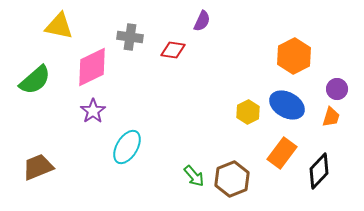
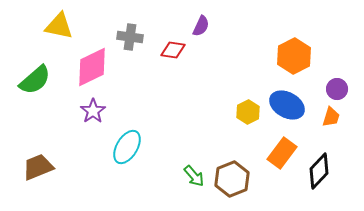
purple semicircle: moved 1 px left, 5 px down
